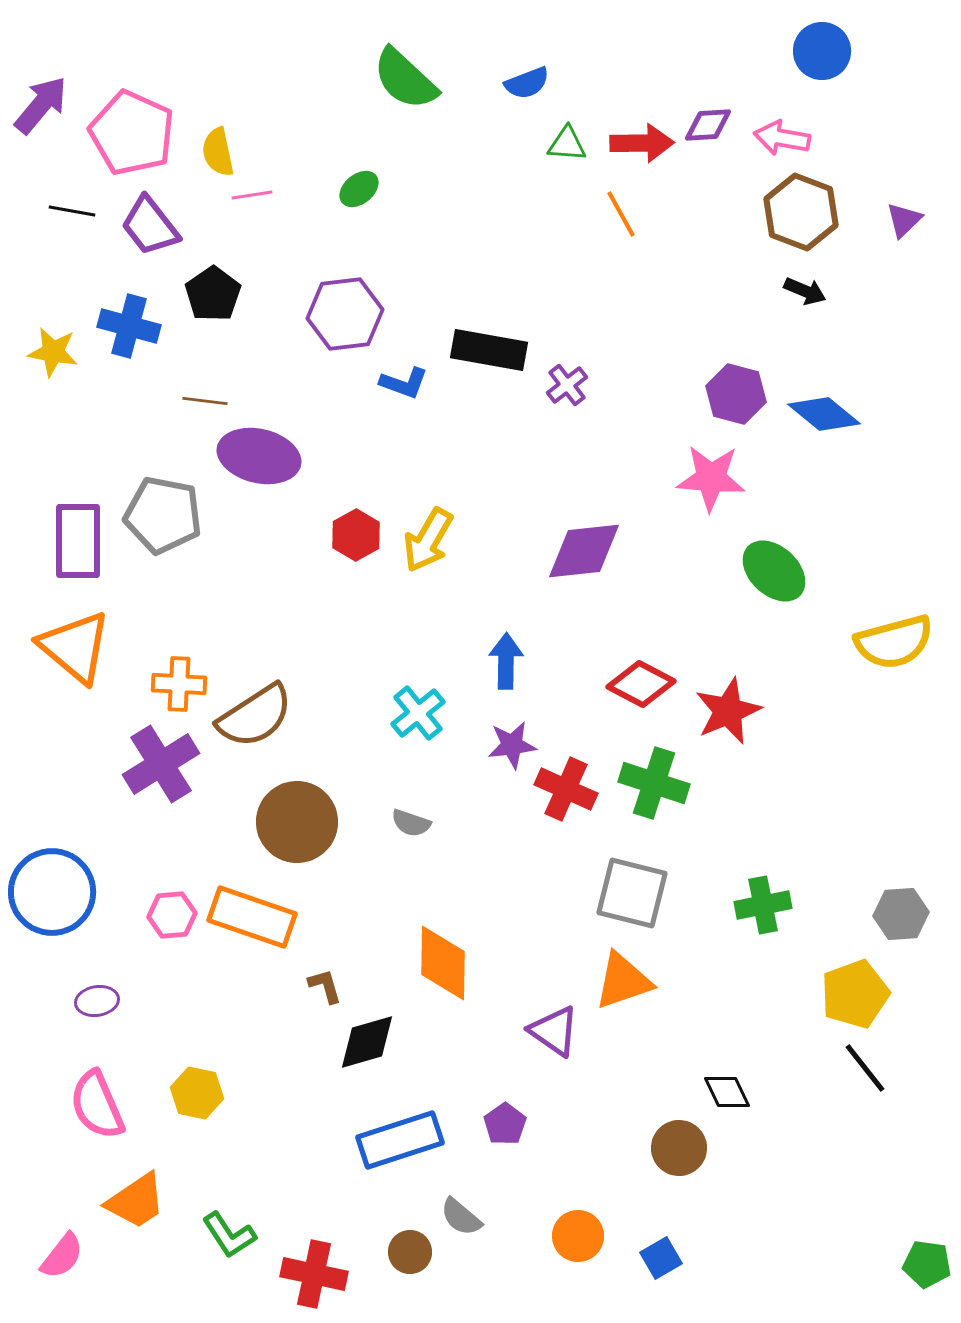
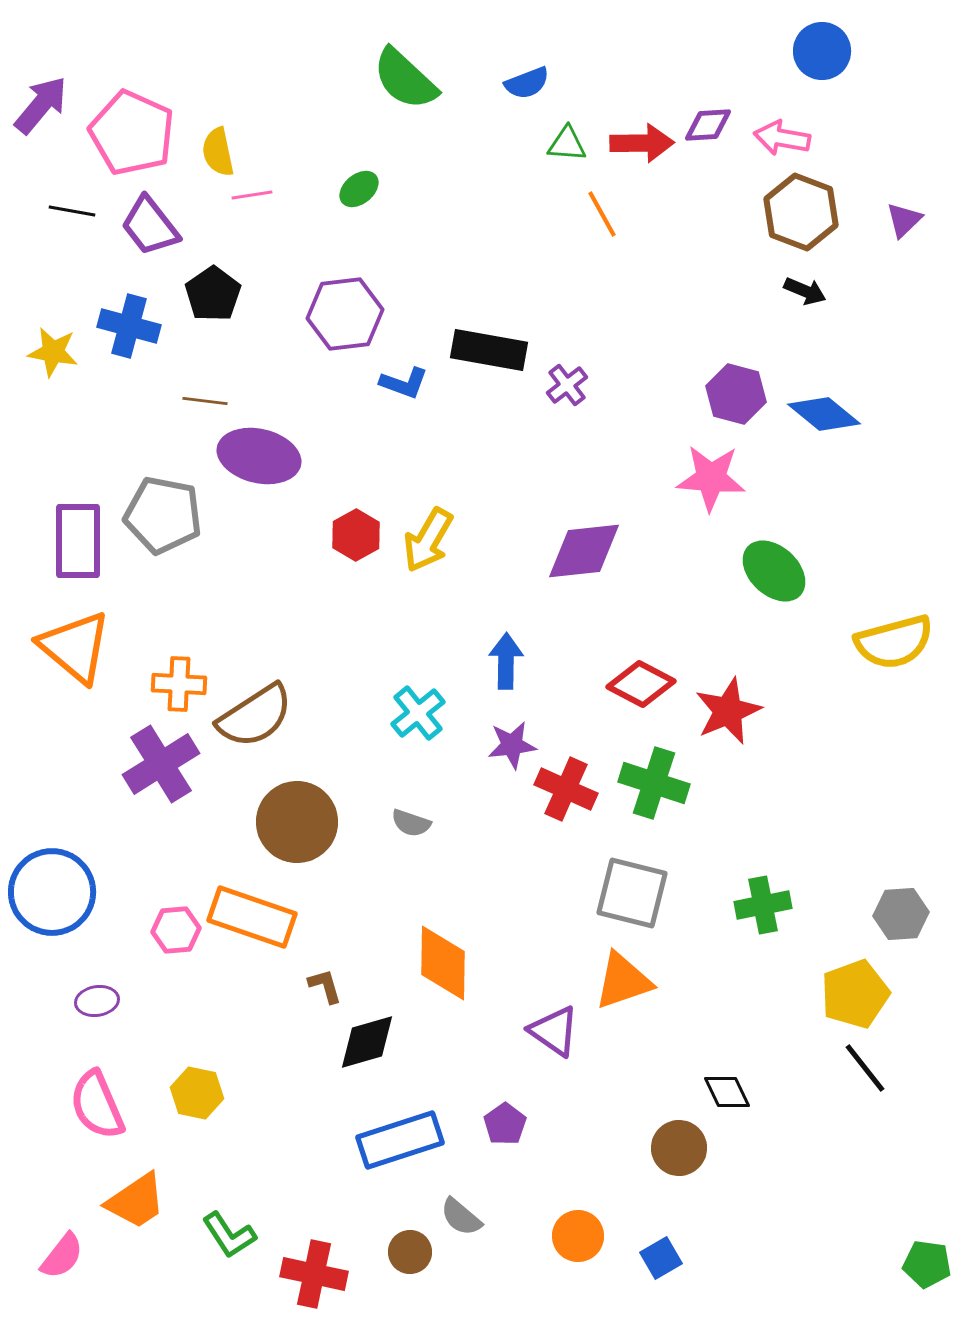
orange line at (621, 214): moved 19 px left
pink hexagon at (172, 915): moved 4 px right, 15 px down
